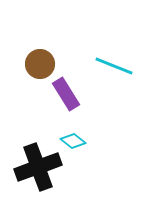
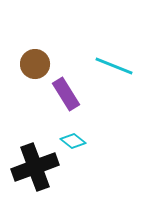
brown circle: moved 5 px left
black cross: moved 3 px left
